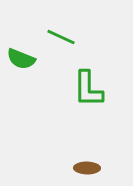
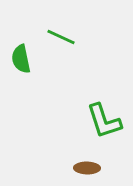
green semicircle: rotated 56 degrees clockwise
green L-shape: moved 16 px right, 32 px down; rotated 18 degrees counterclockwise
